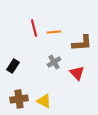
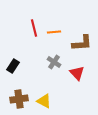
gray cross: rotated 24 degrees counterclockwise
